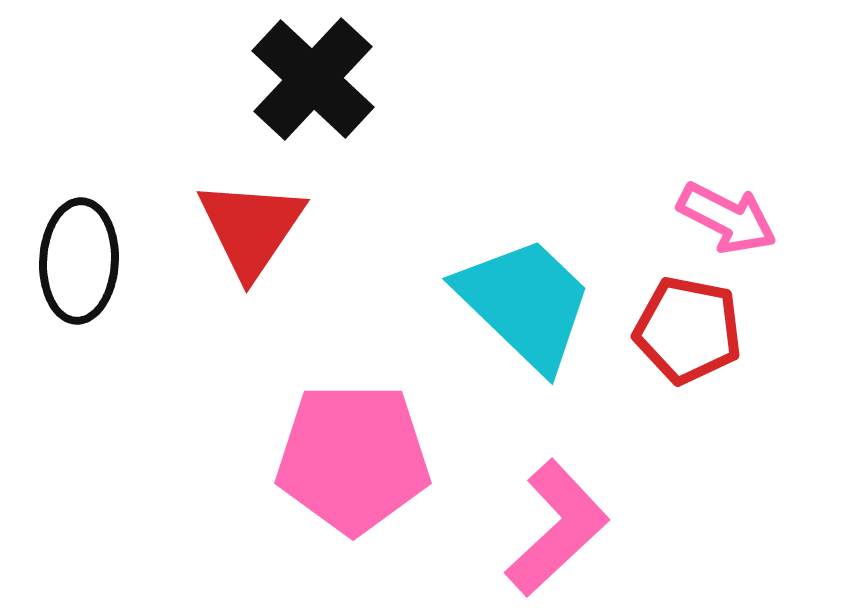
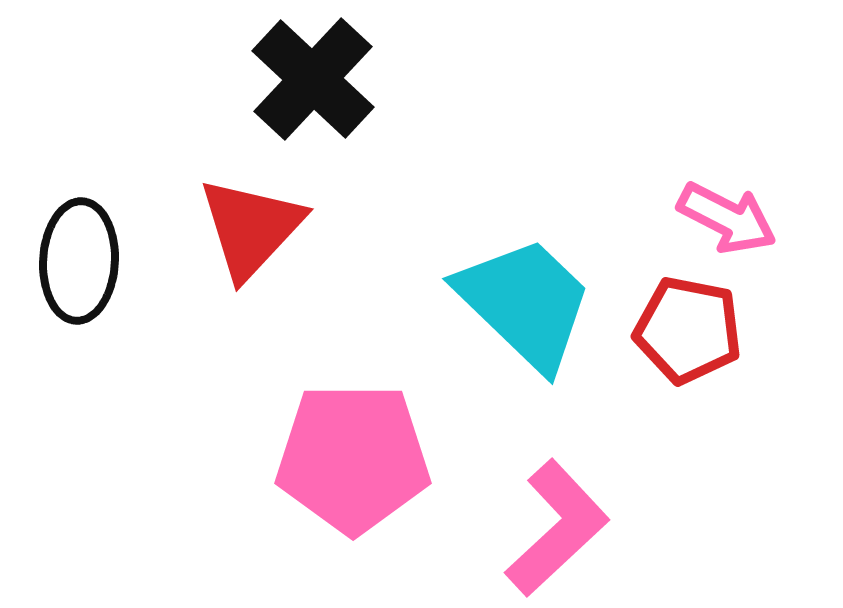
red triangle: rotated 9 degrees clockwise
